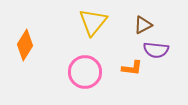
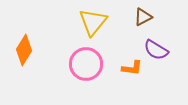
brown triangle: moved 8 px up
orange diamond: moved 1 px left, 5 px down
purple semicircle: rotated 25 degrees clockwise
pink circle: moved 1 px right, 8 px up
